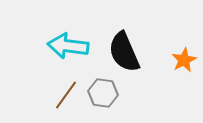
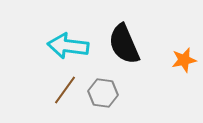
black semicircle: moved 8 px up
orange star: rotated 15 degrees clockwise
brown line: moved 1 px left, 5 px up
